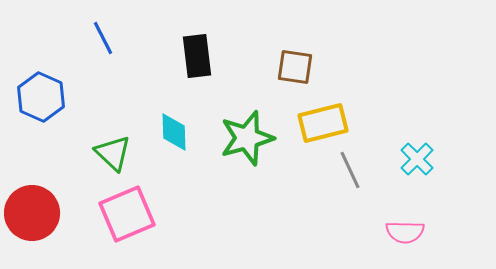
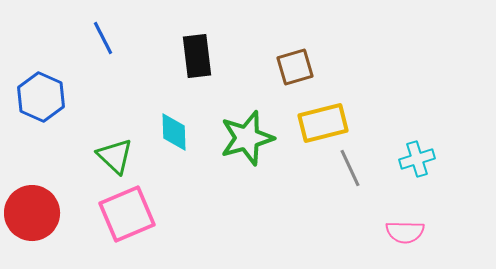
brown square: rotated 24 degrees counterclockwise
green triangle: moved 2 px right, 3 px down
cyan cross: rotated 28 degrees clockwise
gray line: moved 2 px up
